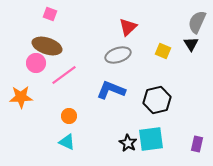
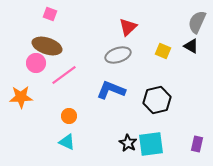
black triangle: moved 2 px down; rotated 28 degrees counterclockwise
cyan square: moved 5 px down
